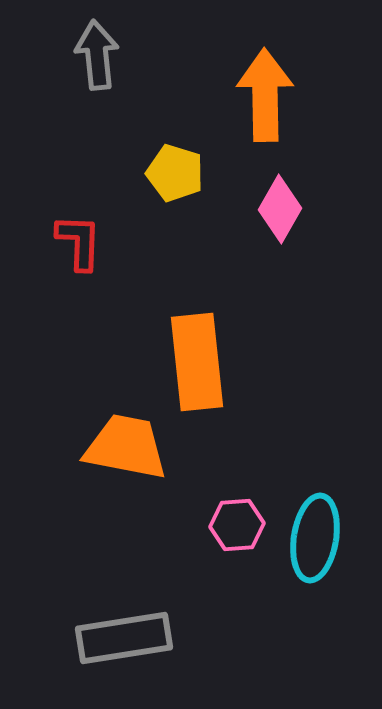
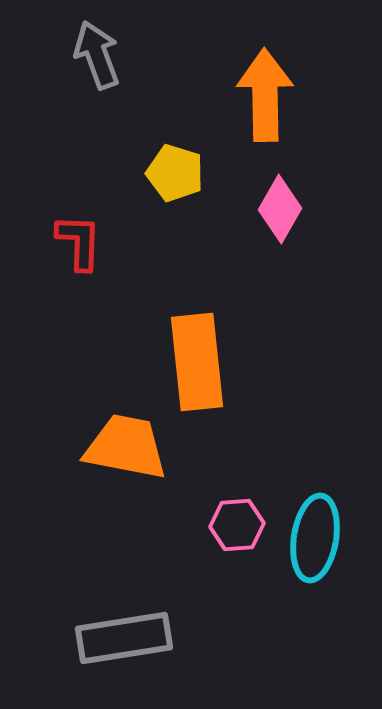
gray arrow: rotated 14 degrees counterclockwise
